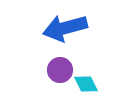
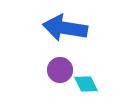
blue arrow: rotated 24 degrees clockwise
